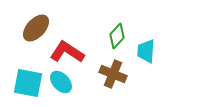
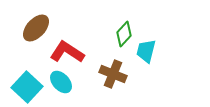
green diamond: moved 7 px right, 2 px up
cyan trapezoid: rotated 10 degrees clockwise
cyan square: moved 1 px left, 4 px down; rotated 32 degrees clockwise
